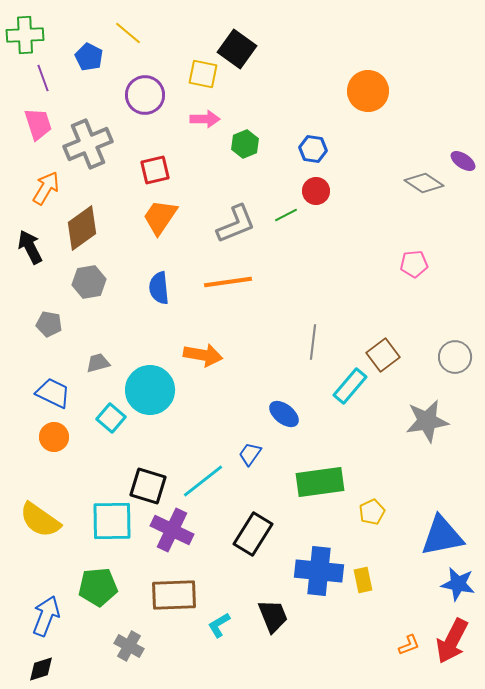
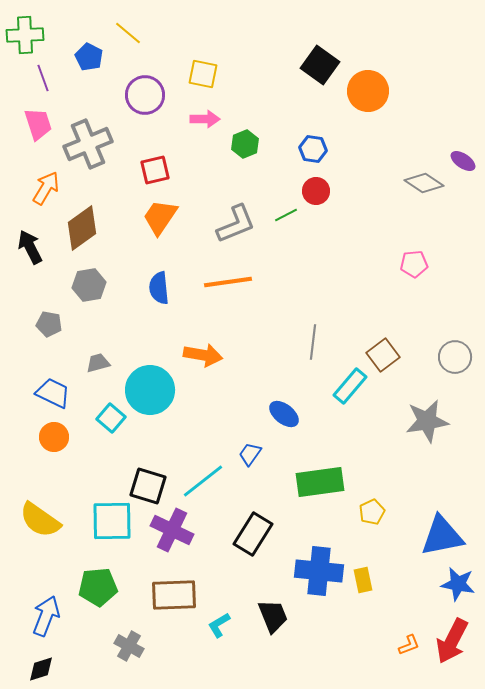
black square at (237, 49): moved 83 px right, 16 px down
gray hexagon at (89, 282): moved 3 px down
